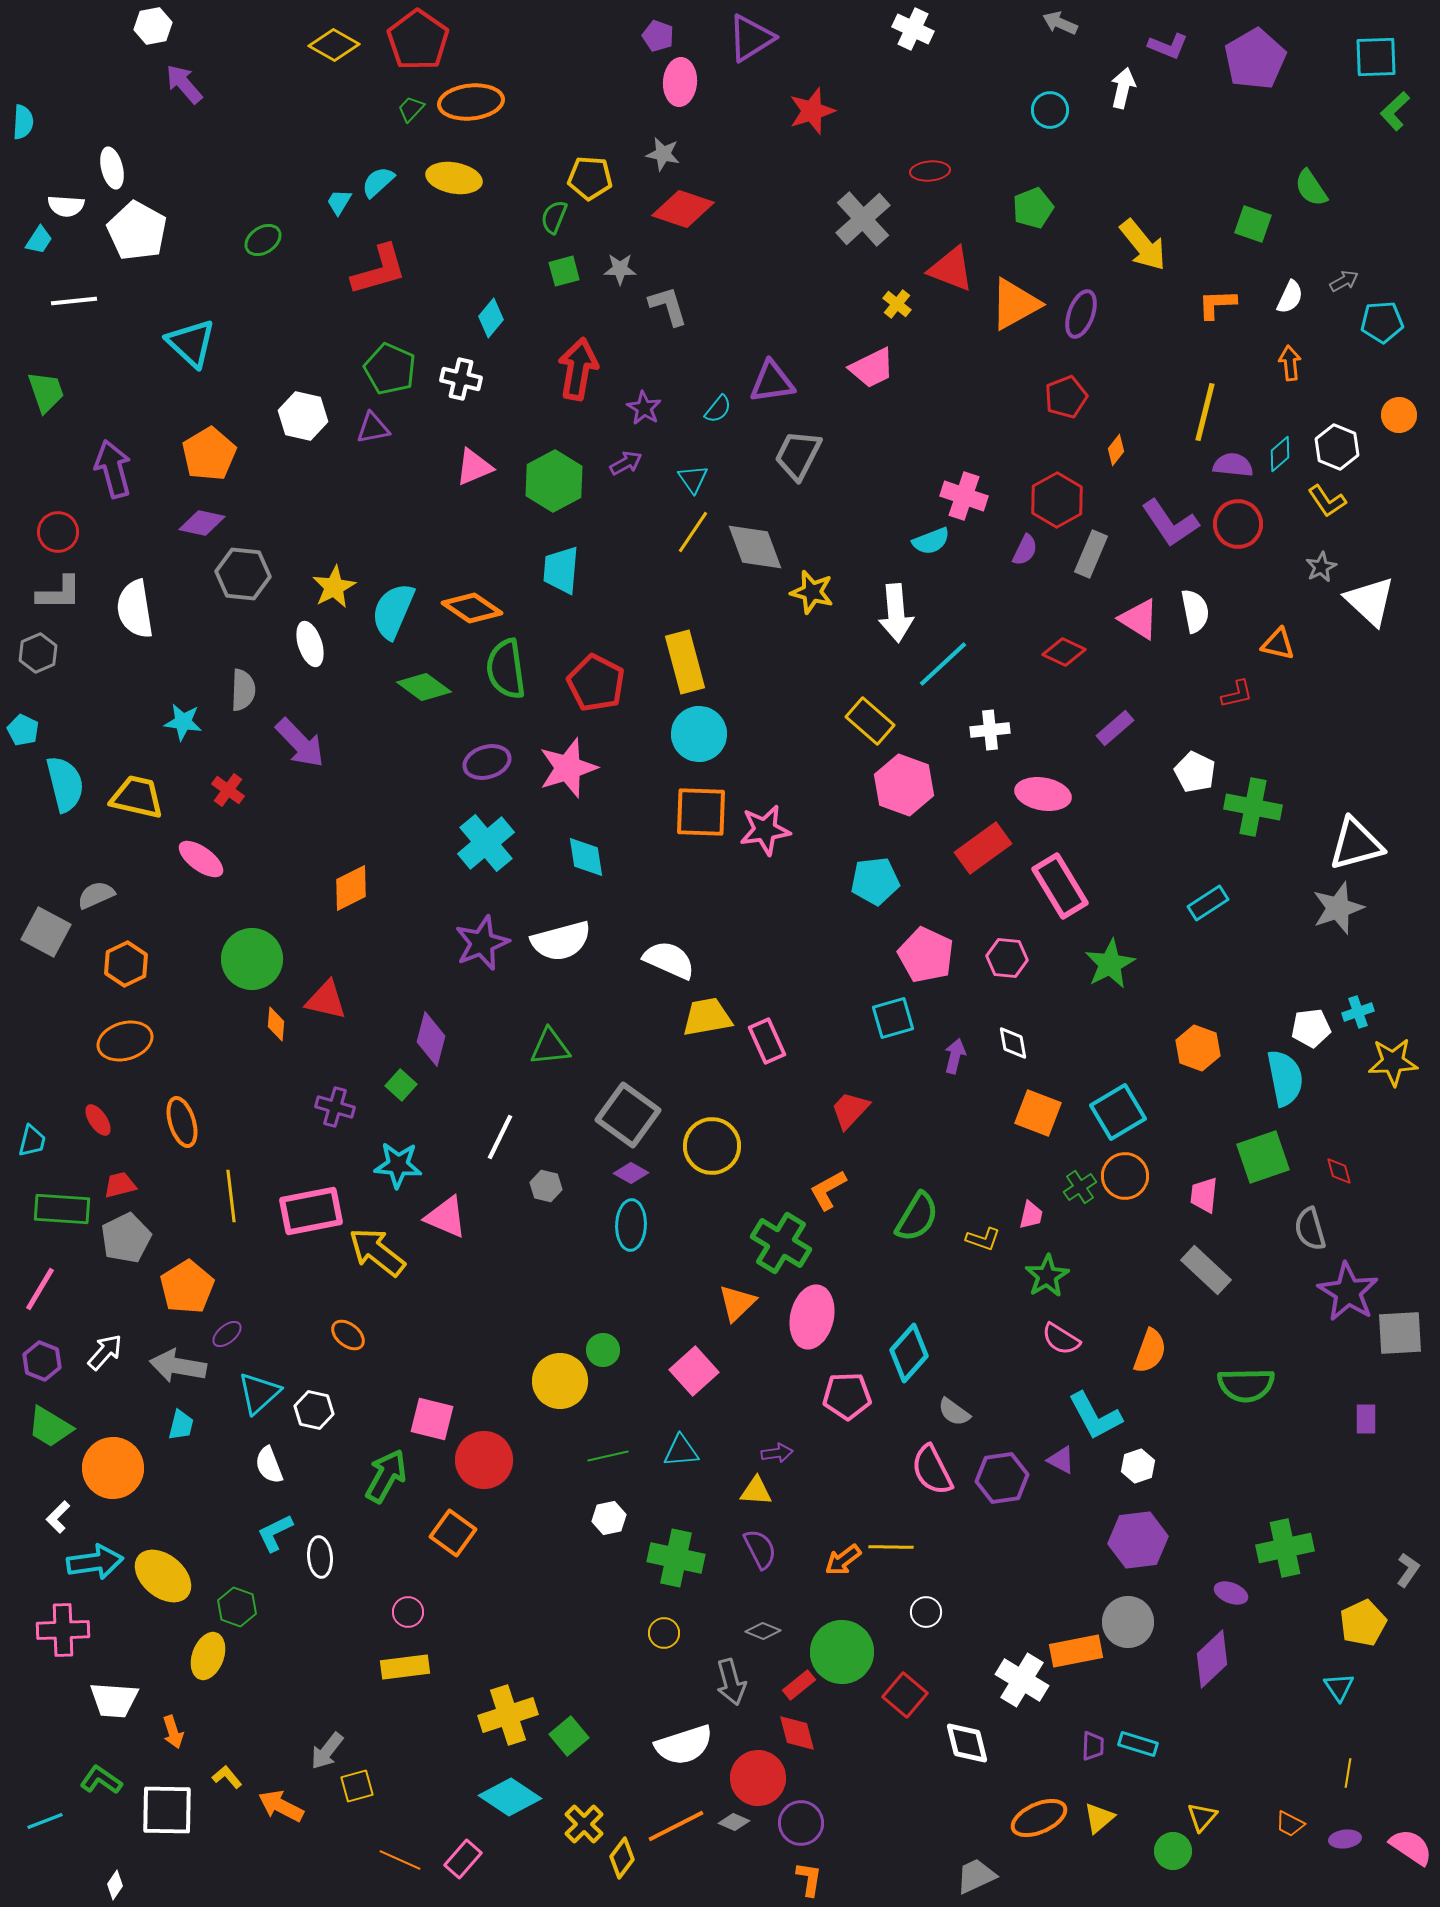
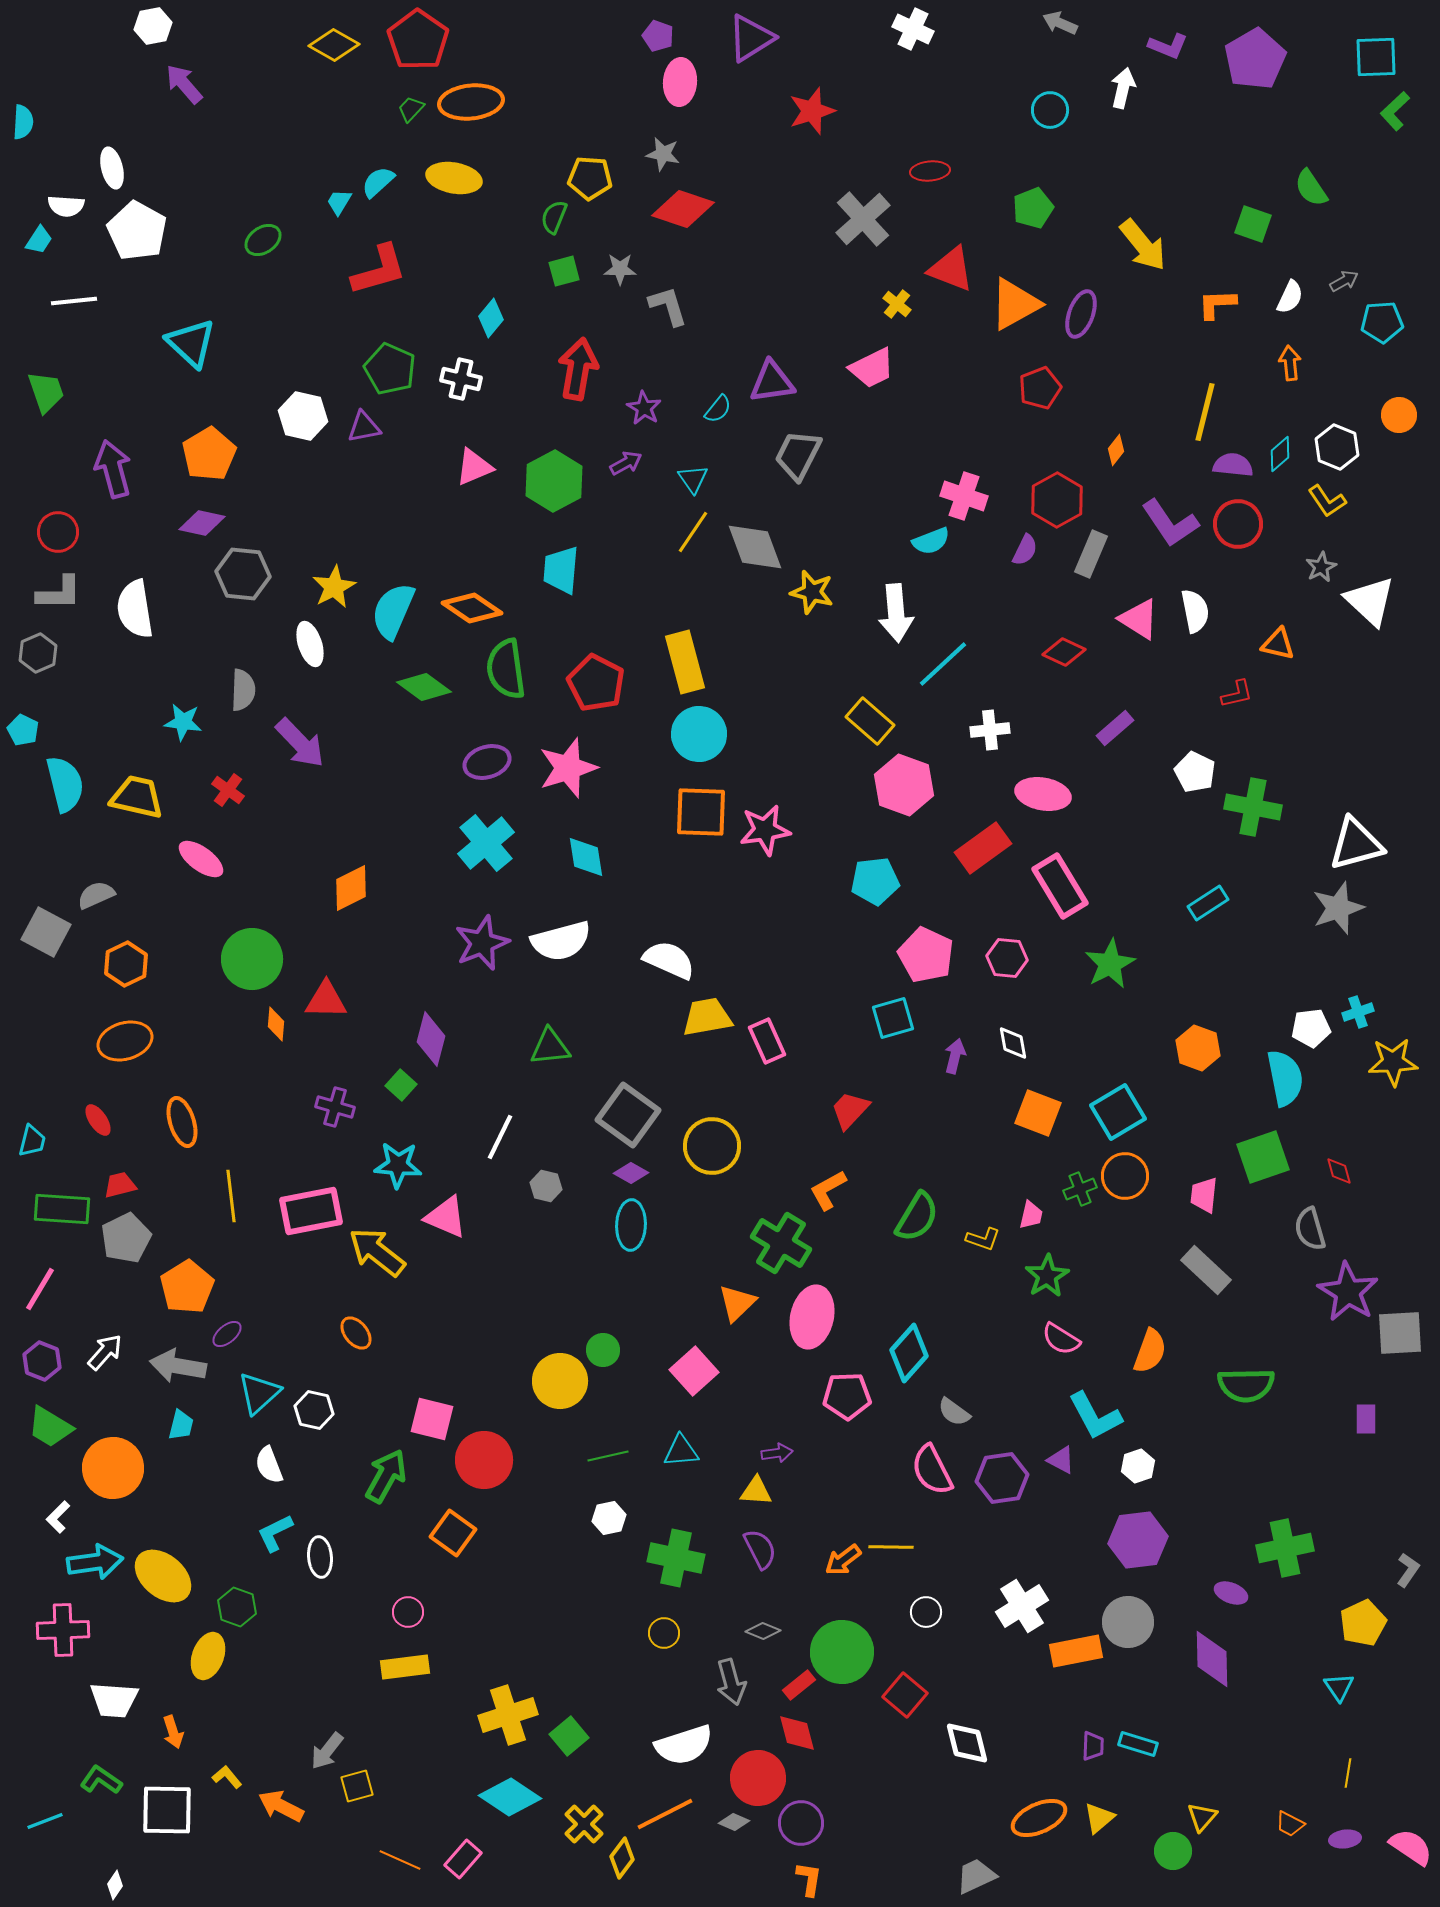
red pentagon at (1066, 397): moved 26 px left, 9 px up
purple triangle at (373, 428): moved 9 px left, 1 px up
red triangle at (326, 1000): rotated 12 degrees counterclockwise
green cross at (1080, 1187): moved 2 px down; rotated 12 degrees clockwise
orange ellipse at (348, 1335): moved 8 px right, 2 px up; rotated 12 degrees clockwise
purple diamond at (1212, 1659): rotated 48 degrees counterclockwise
white cross at (1022, 1680): moved 74 px up; rotated 27 degrees clockwise
orange line at (676, 1826): moved 11 px left, 12 px up
